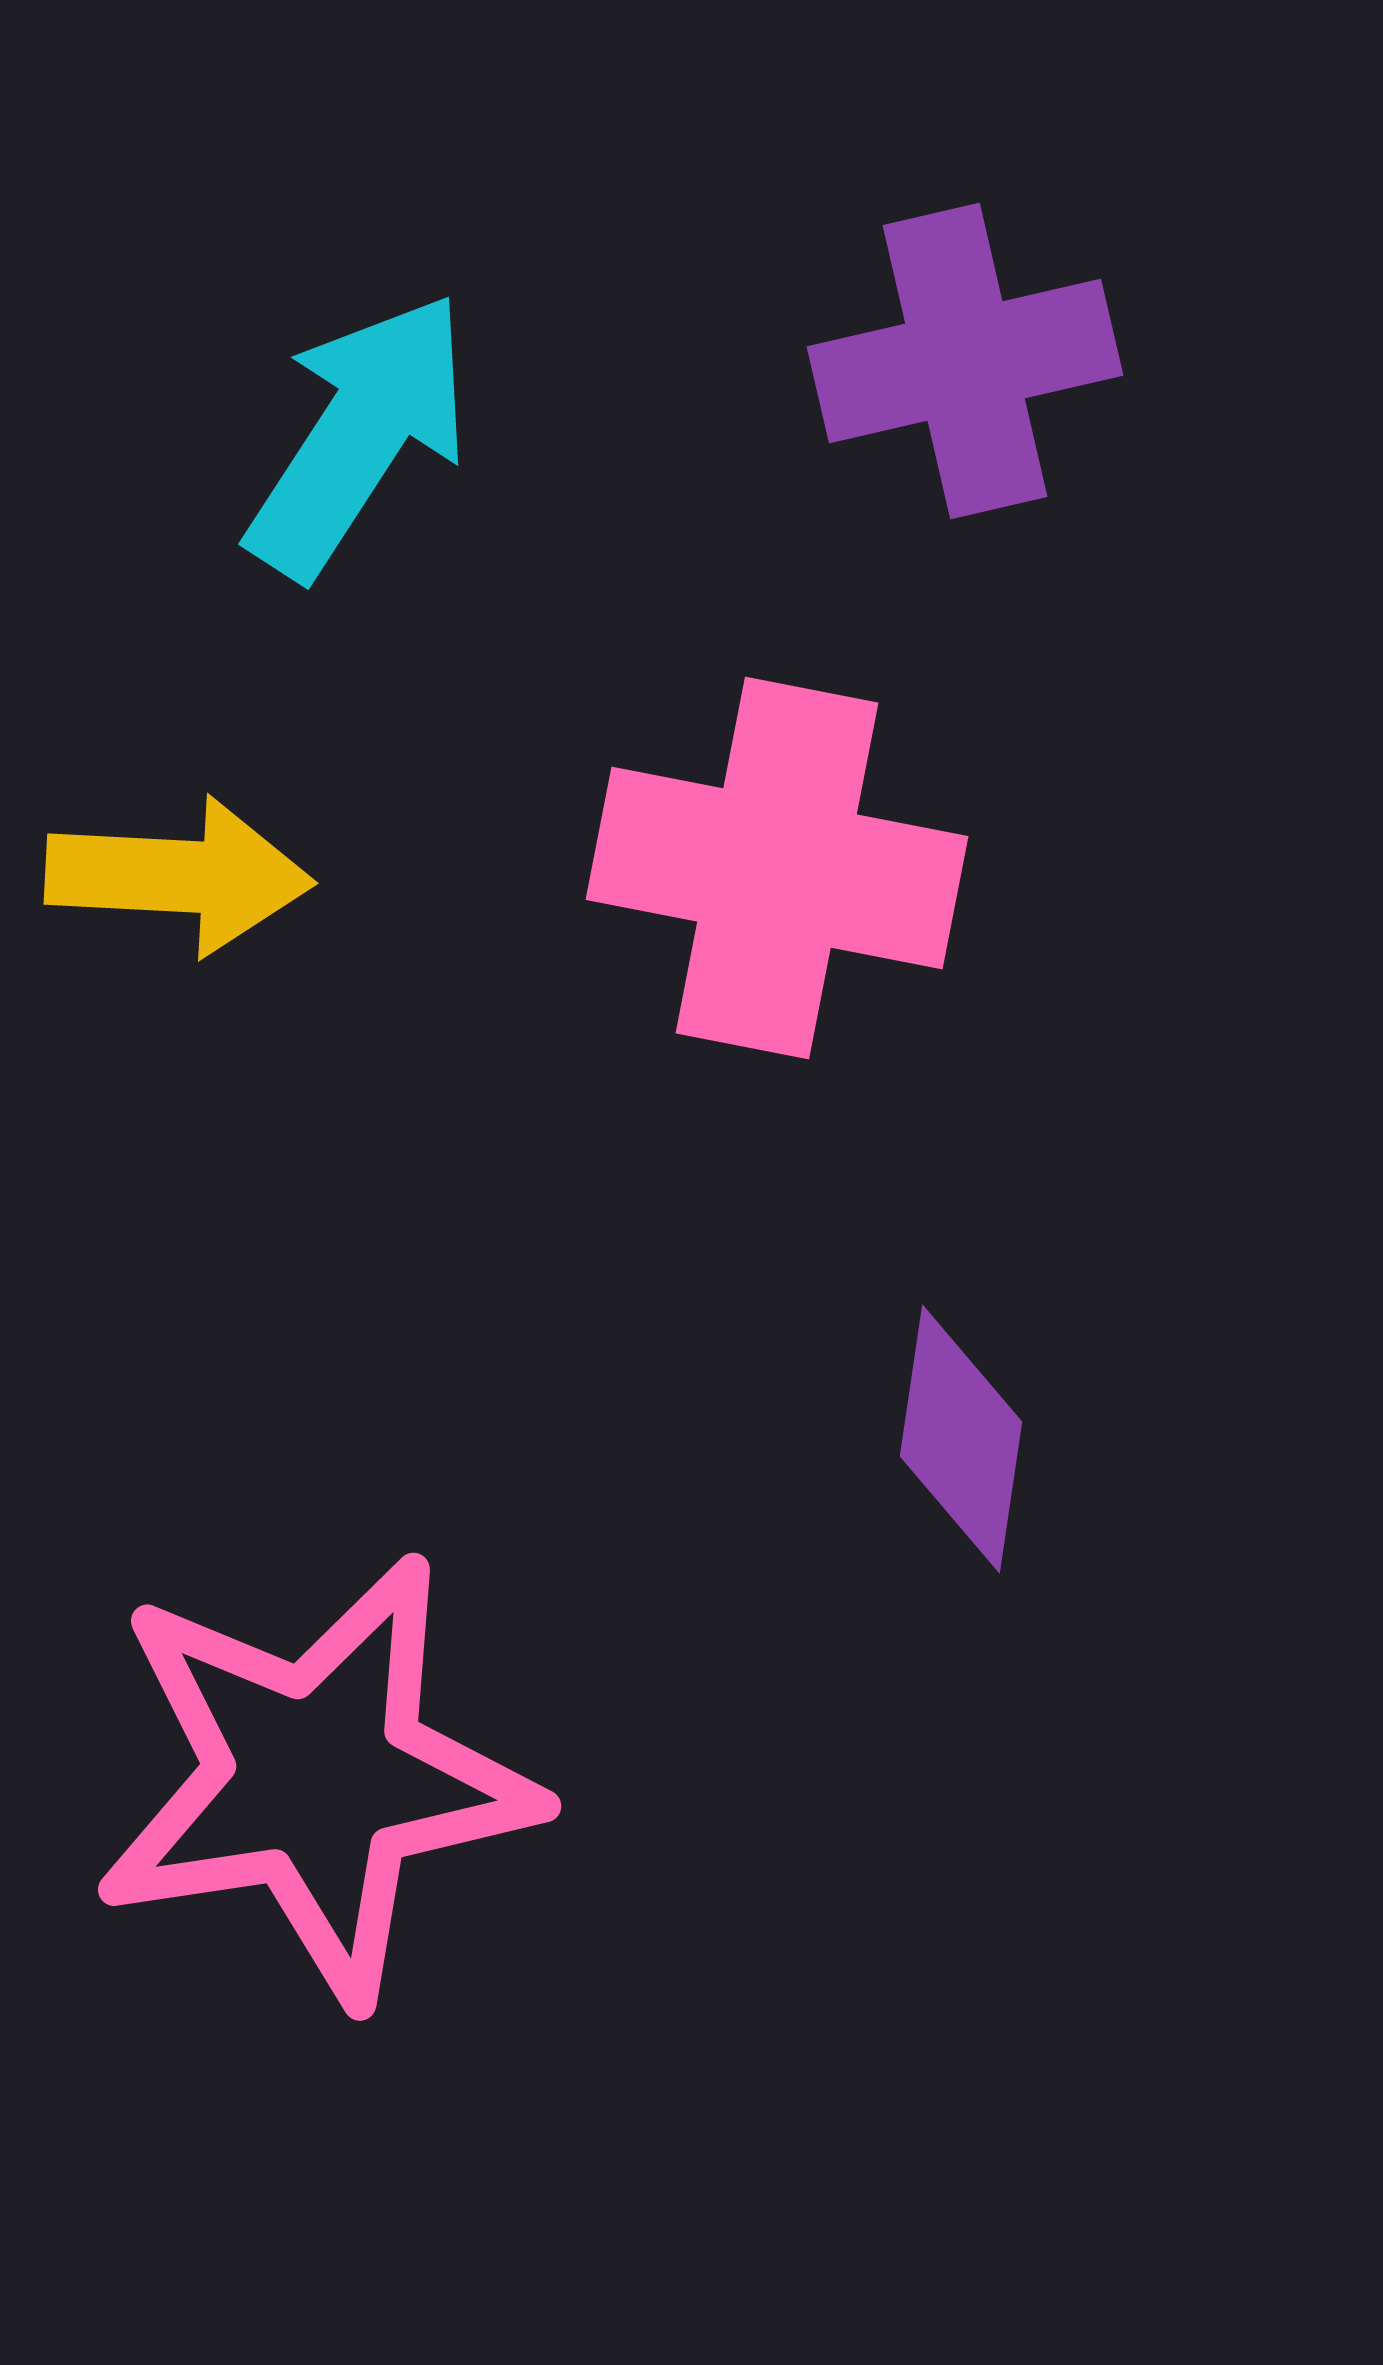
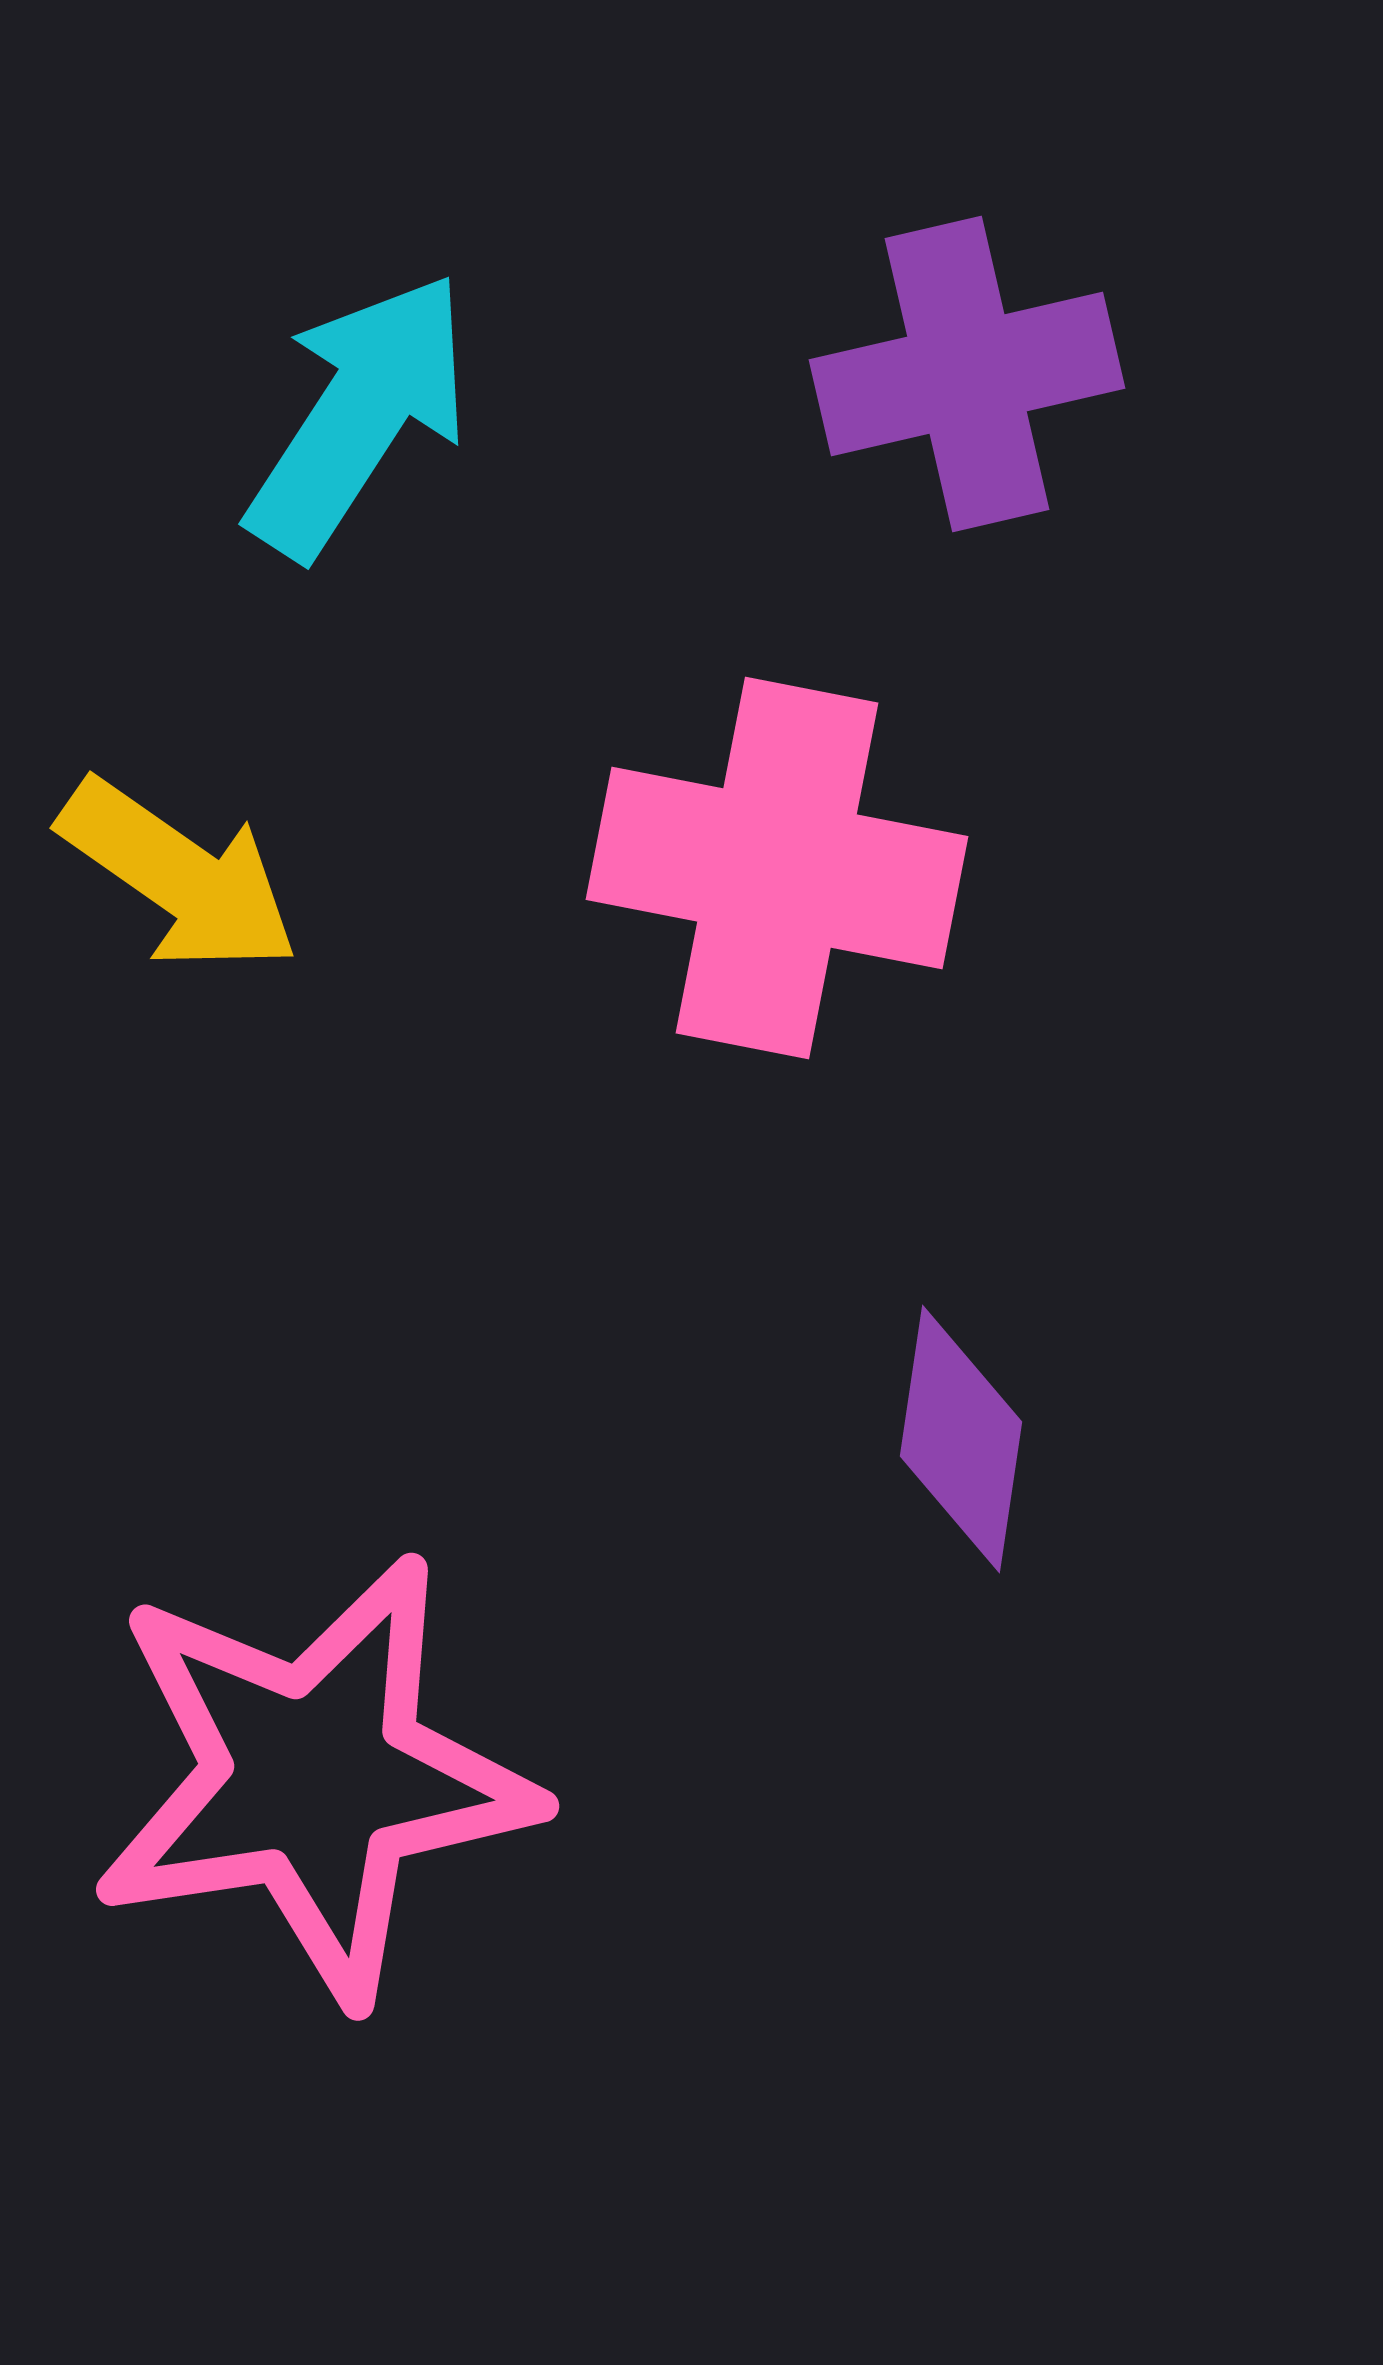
purple cross: moved 2 px right, 13 px down
cyan arrow: moved 20 px up
yellow arrow: rotated 32 degrees clockwise
pink star: moved 2 px left
